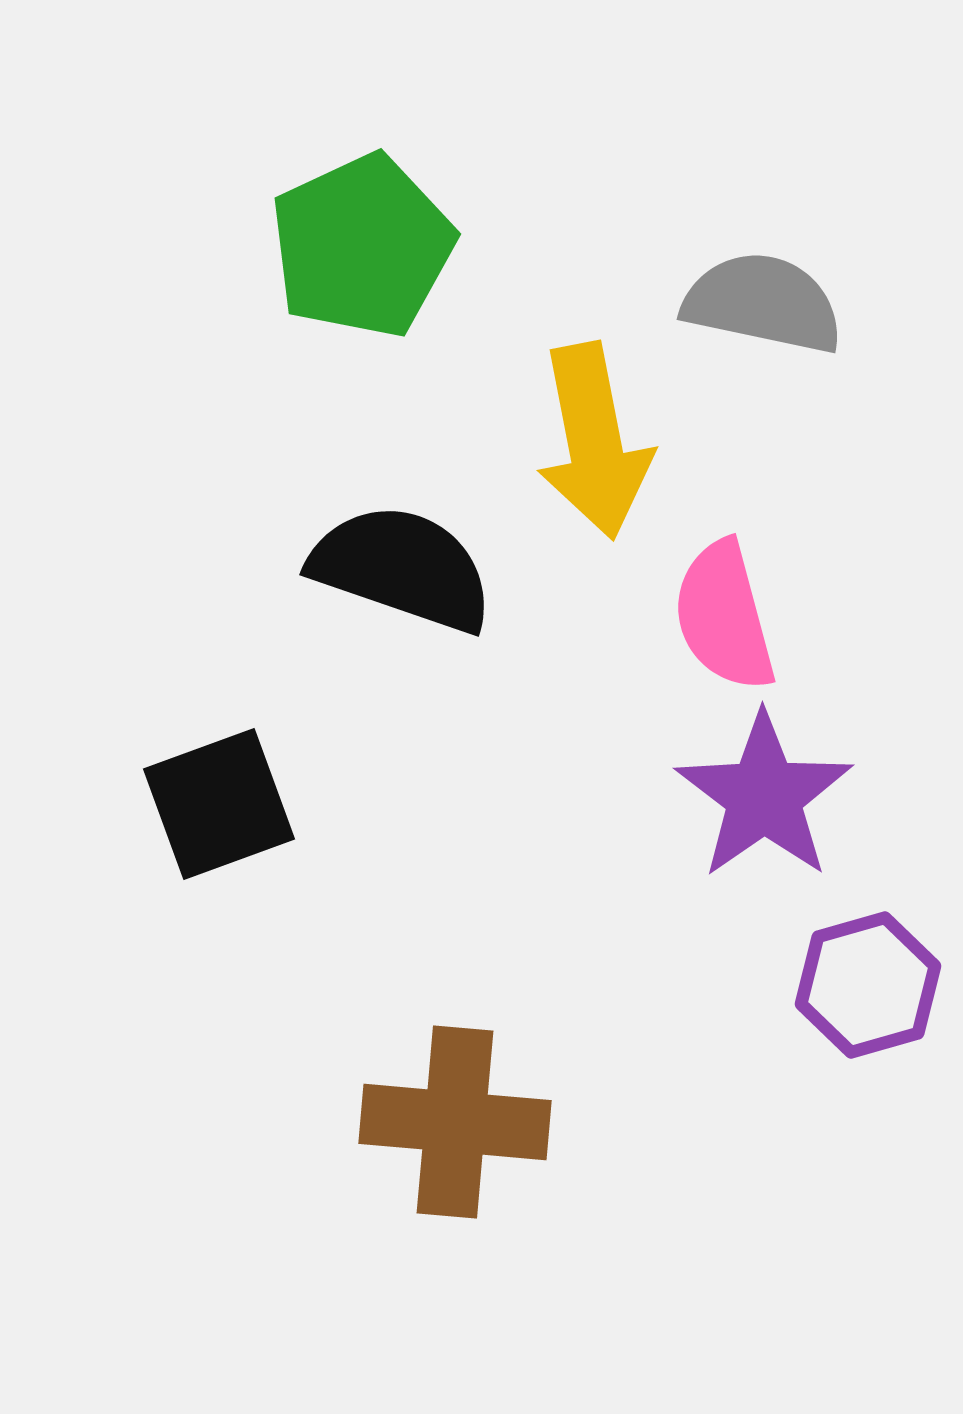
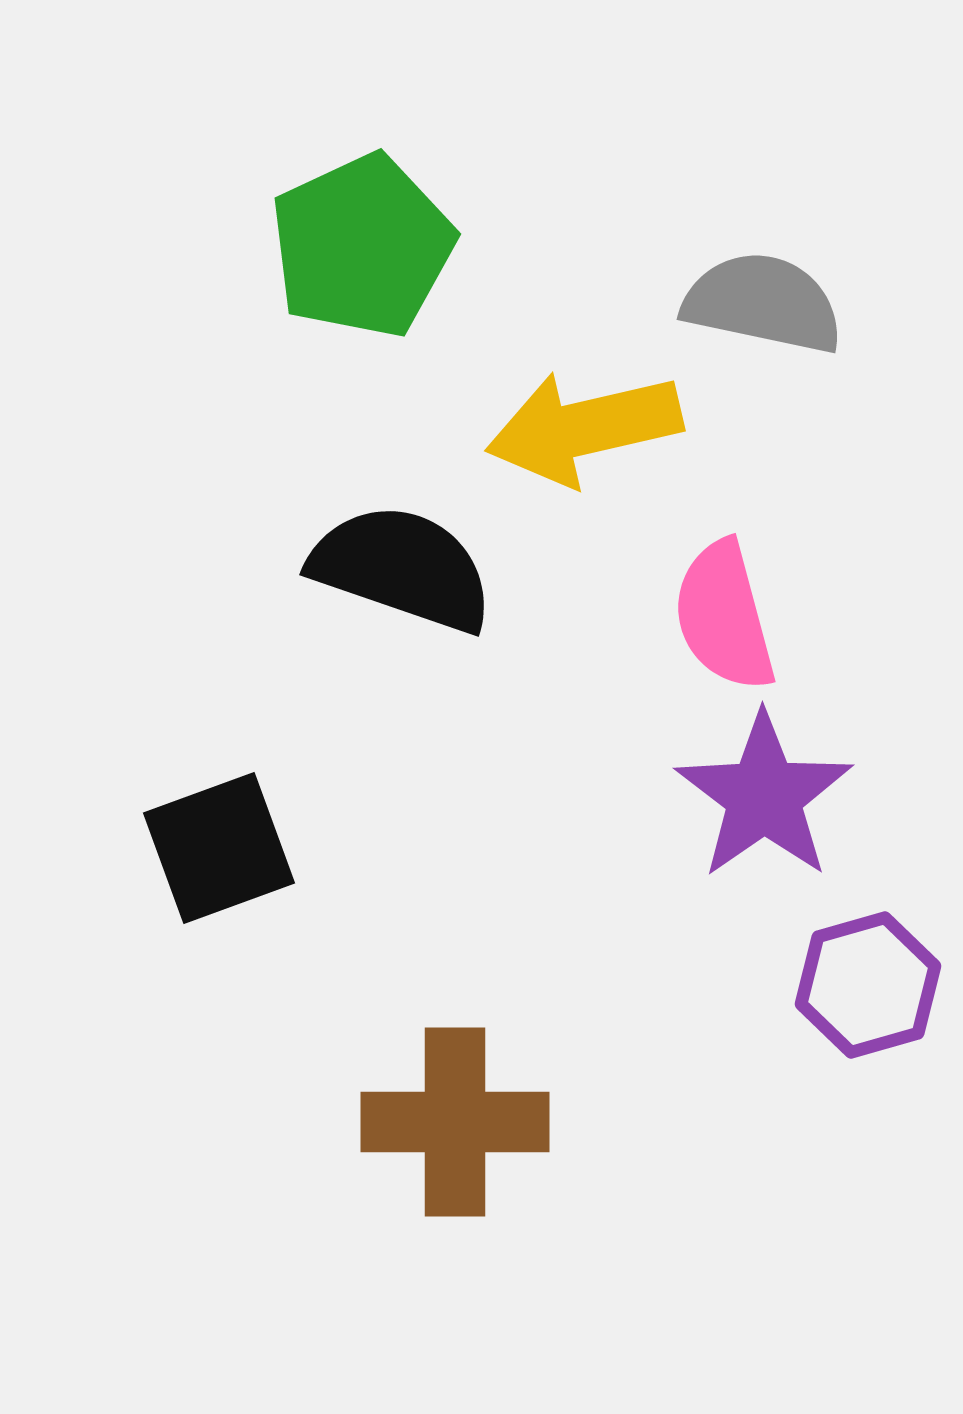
yellow arrow: moved 10 px left, 13 px up; rotated 88 degrees clockwise
black square: moved 44 px down
brown cross: rotated 5 degrees counterclockwise
